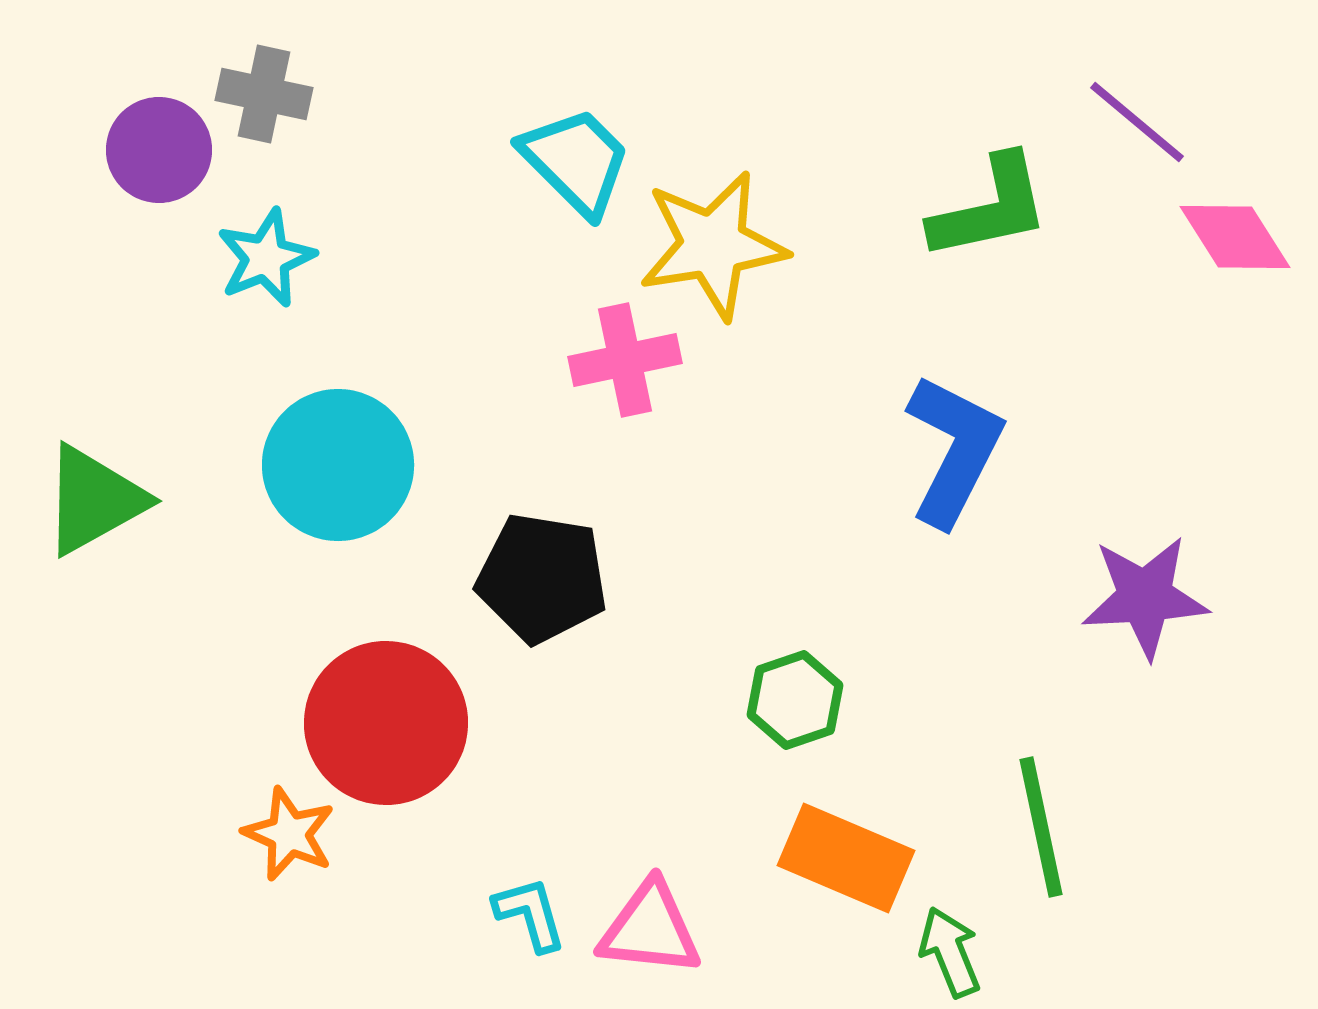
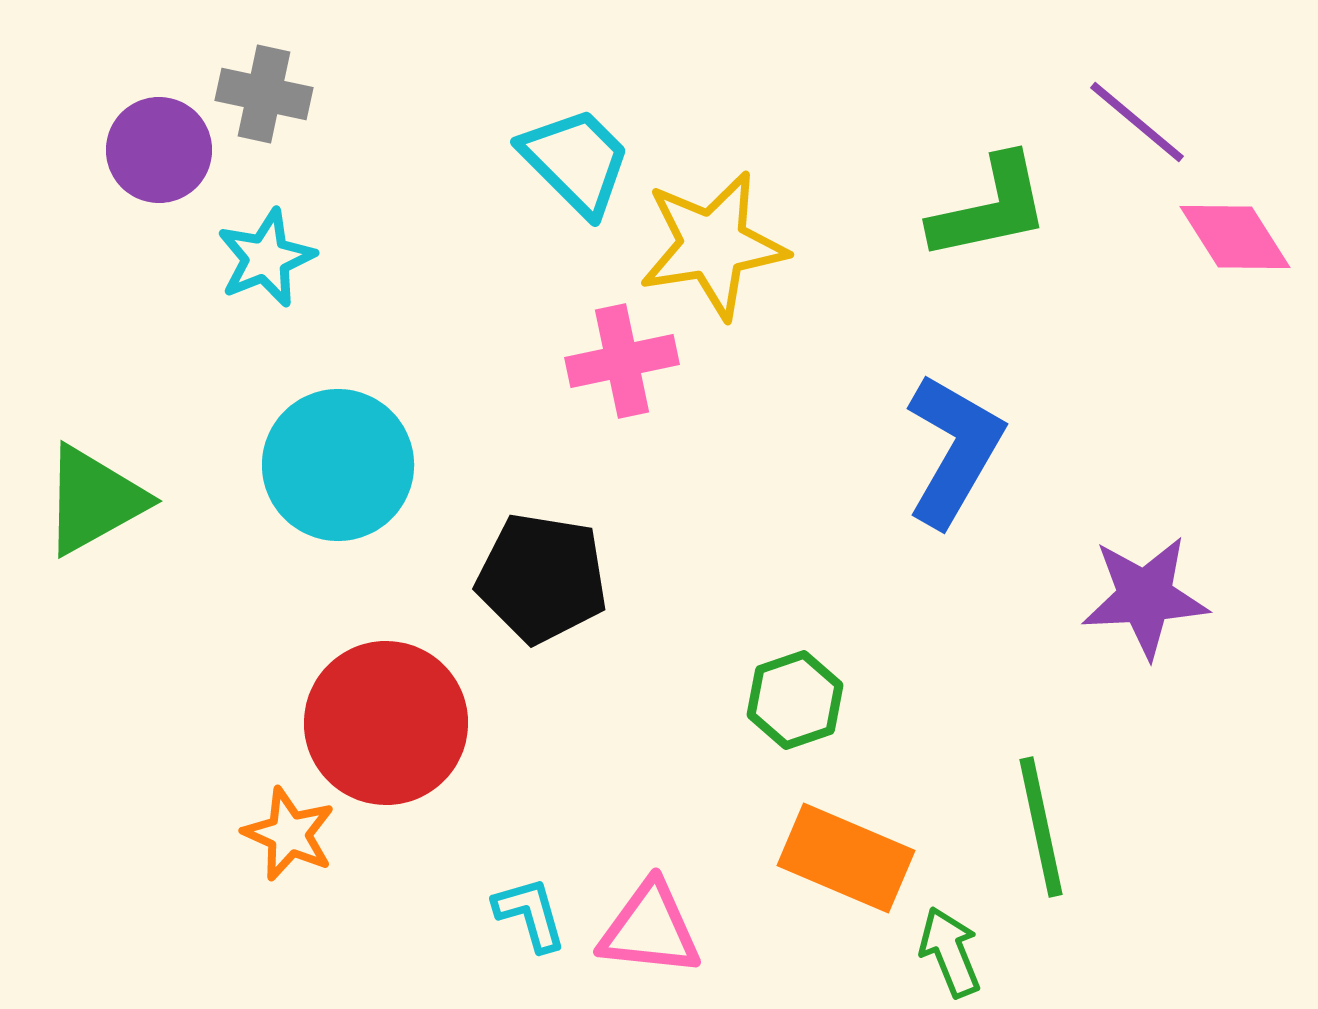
pink cross: moved 3 px left, 1 px down
blue L-shape: rotated 3 degrees clockwise
